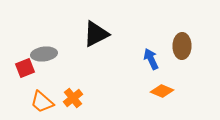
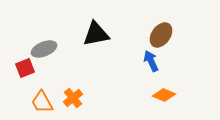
black triangle: rotated 16 degrees clockwise
brown ellipse: moved 21 px left, 11 px up; rotated 35 degrees clockwise
gray ellipse: moved 5 px up; rotated 15 degrees counterclockwise
blue arrow: moved 2 px down
orange diamond: moved 2 px right, 4 px down
orange trapezoid: rotated 20 degrees clockwise
